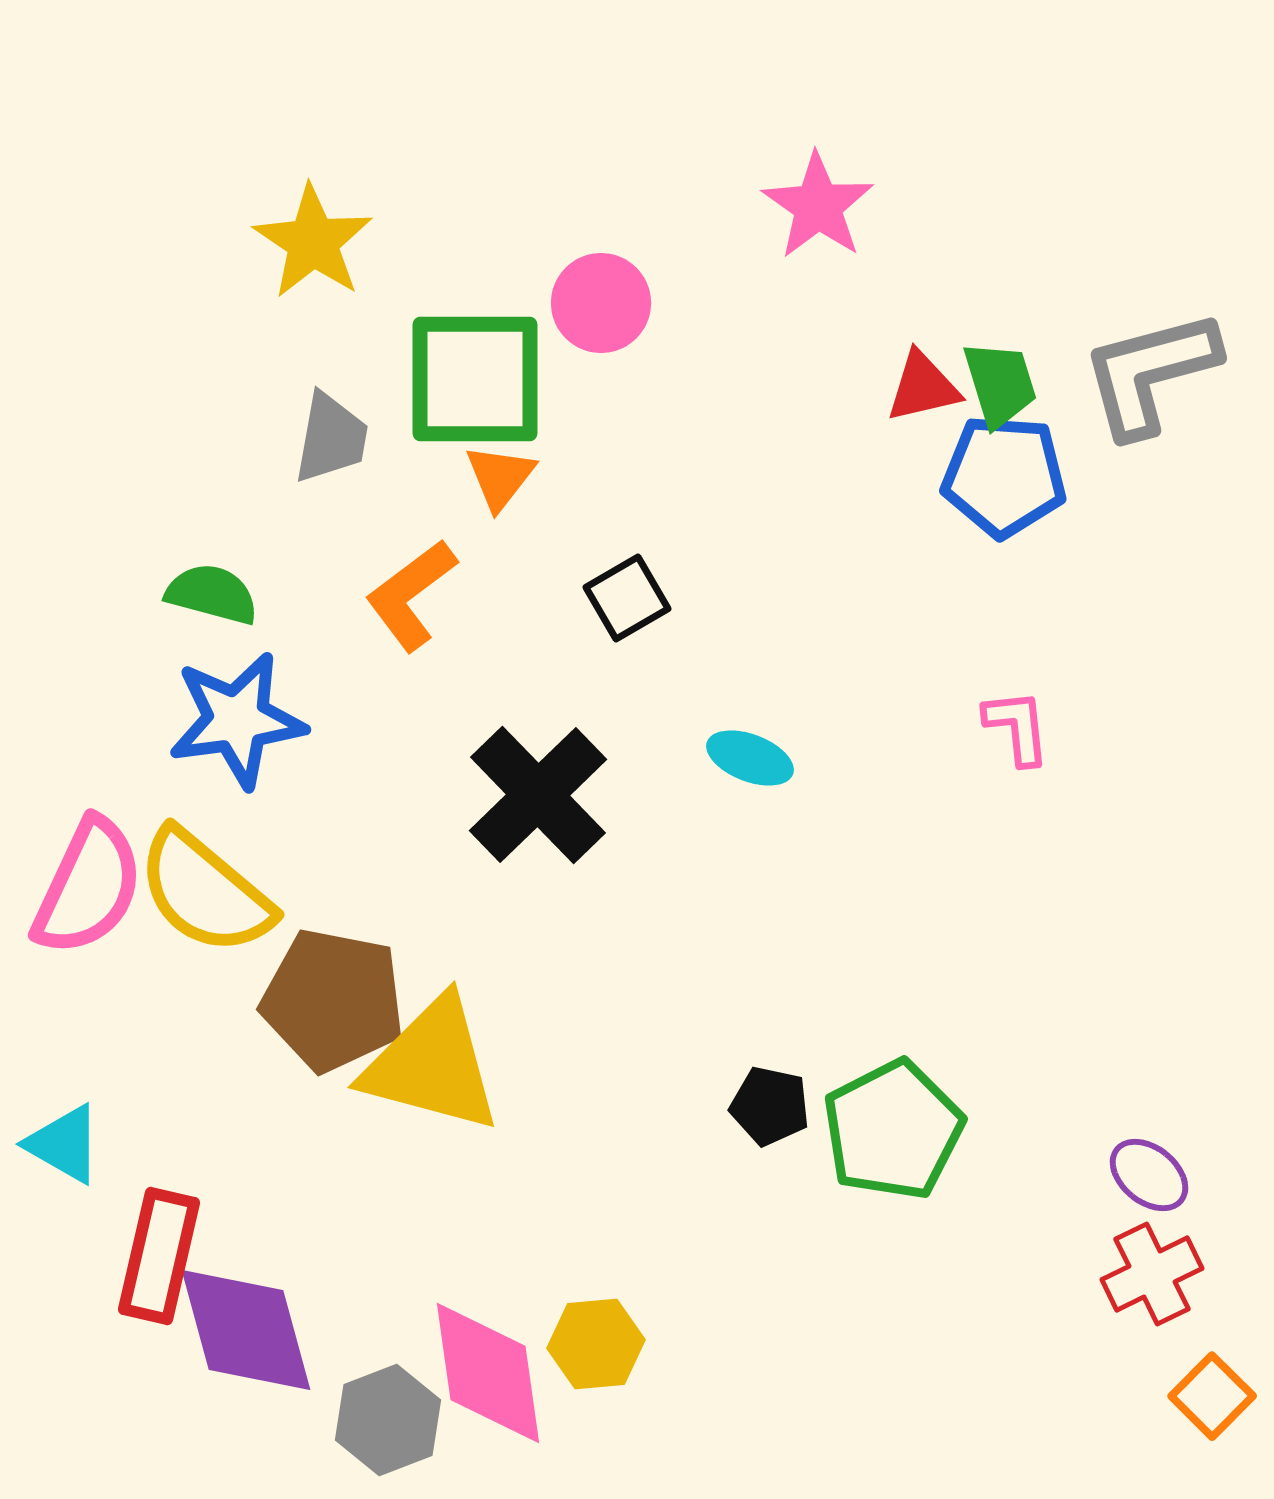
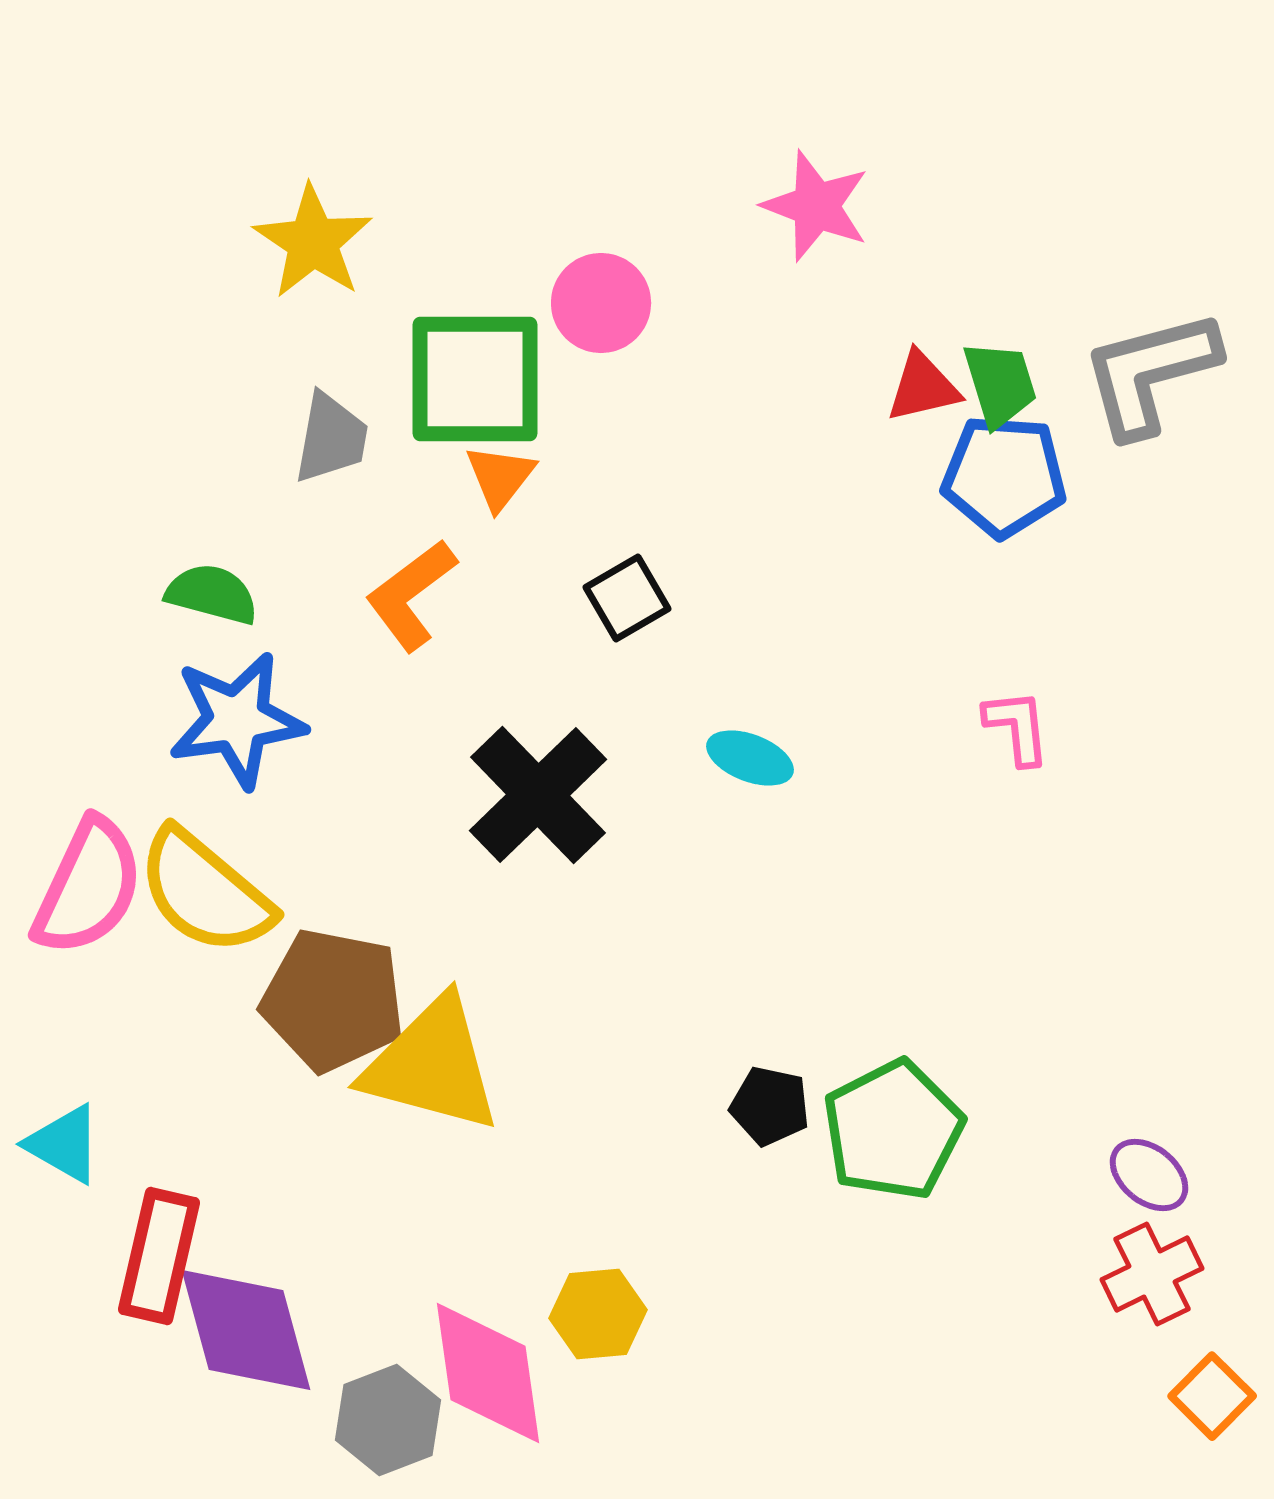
pink star: moved 2 px left; rotated 14 degrees counterclockwise
yellow hexagon: moved 2 px right, 30 px up
